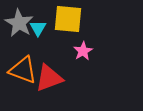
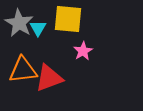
orange triangle: rotated 28 degrees counterclockwise
